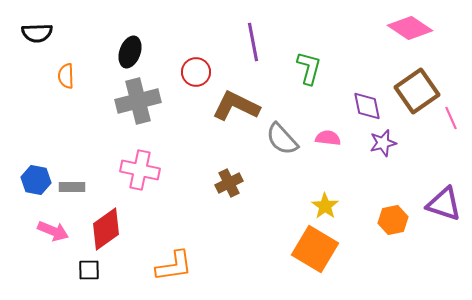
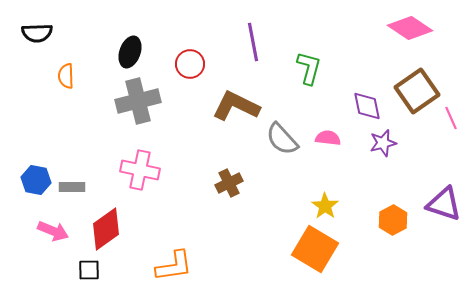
red circle: moved 6 px left, 8 px up
orange hexagon: rotated 16 degrees counterclockwise
